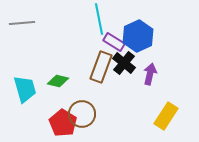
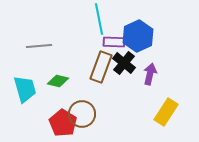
gray line: moved 17 px right, 23 px down
purple rectangle: rotated 30 degrees counterclockwise
yellow rectangle: moved 4 px up
